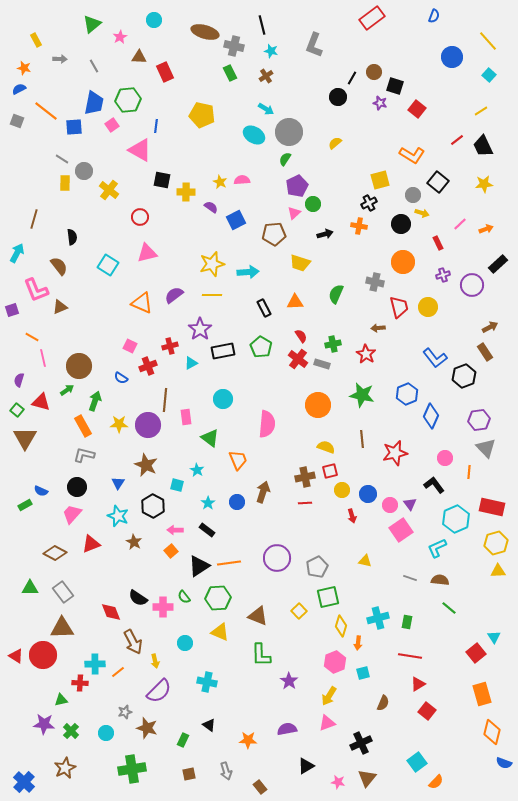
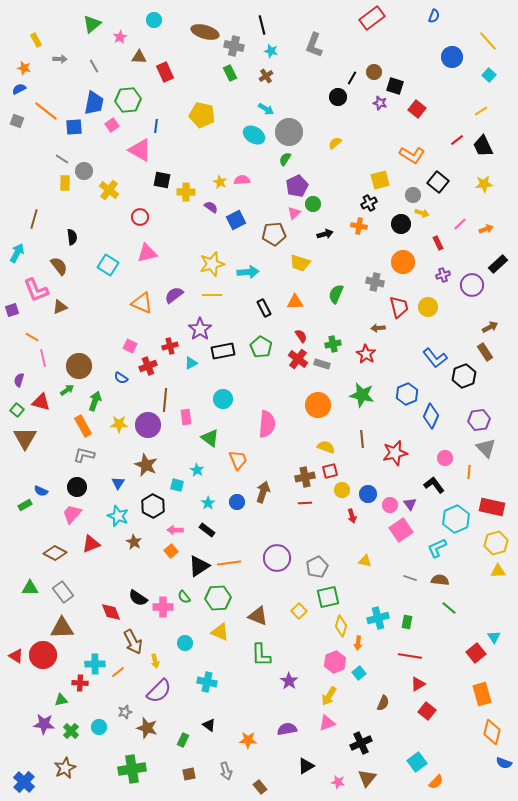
cyan square at (363, 673): moved 4 px left; rotated 24 degrees counterclockwise
cyan circle at (106, 733): moved 7 px left, 6 px up
